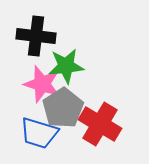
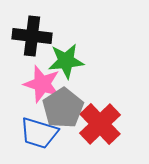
black cross: moved 4 px left
green star: moved 5 px up
red cross: rotated 15 degrees clockwise
